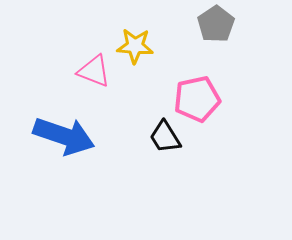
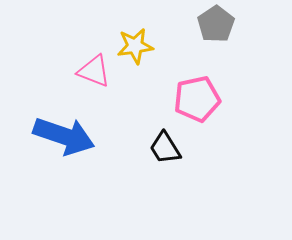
yellow star: rotated 12 degrees counterclockwise
black trapezoid: moved 11 px down
